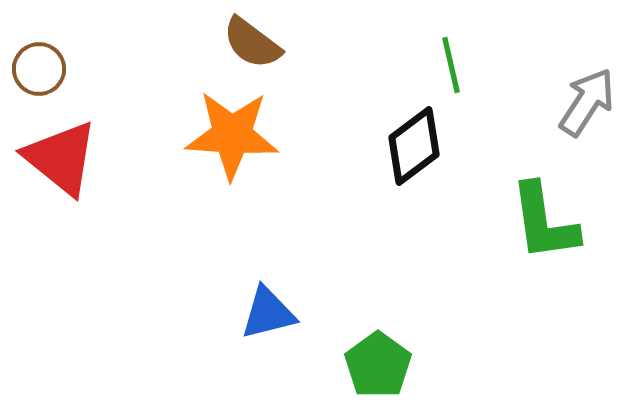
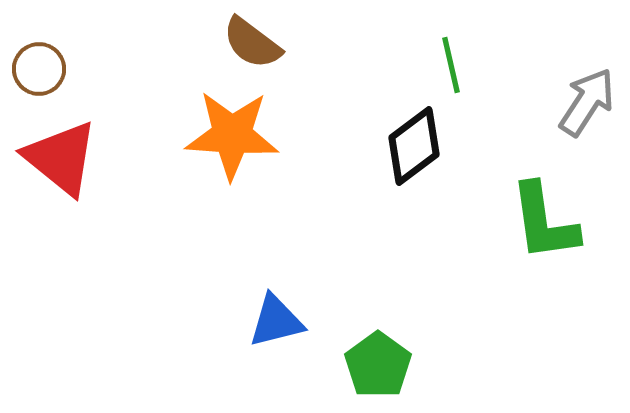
blue triangle: moved 8 px right, 8 px down
